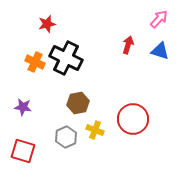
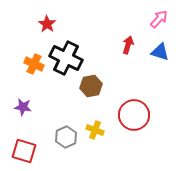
red star: rotated 24 degrees counterclockwise
blue triangle: moved 1 px down
orange cross: moved 1 px left, 2 px down
brown hexagon: moved 13 px right, 17 px up
red circle: moved 1 px right, 4 px up
red square: moved 1 px right
